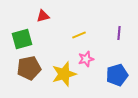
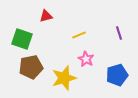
red triangle: moved 3 px right
purple line: rotated 24 degrees counterclockwise
green square: rotated 35 degrees clockwise
pink star: rotated 28 degrees counterclockwise
brown pentagon: moved 2 px right, 1 px up
yellow star: moved 4 px down
